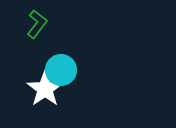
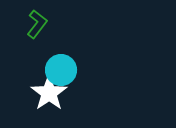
white star: moved 4 px right, 4 px down
